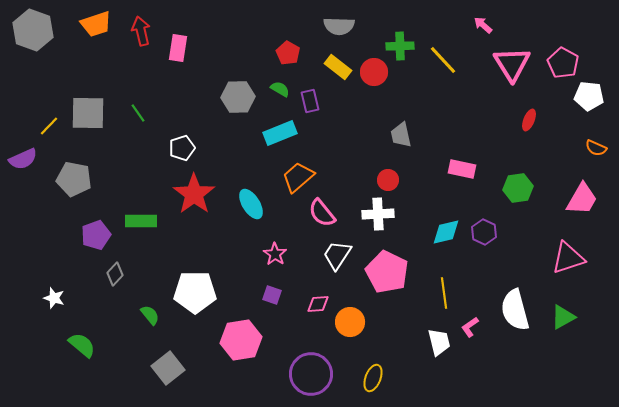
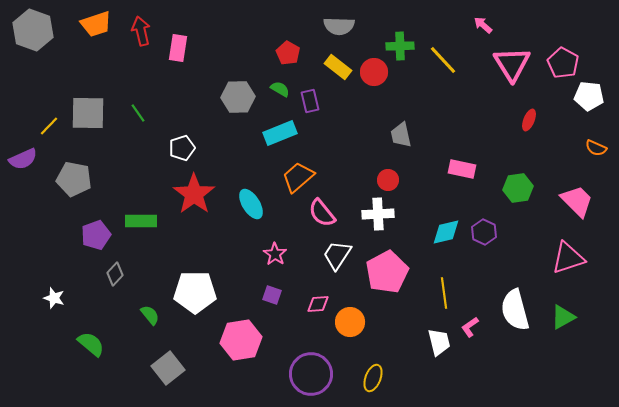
pink trapezoid at (582, 199): moved 5 px left, 2 px down; rotated 75 degrees counterclockwise
pink pentagon at (387, 272): rotated 18 degrees clockwise
green semicircle at (82, 345): moved 9 px right, 1 px up
